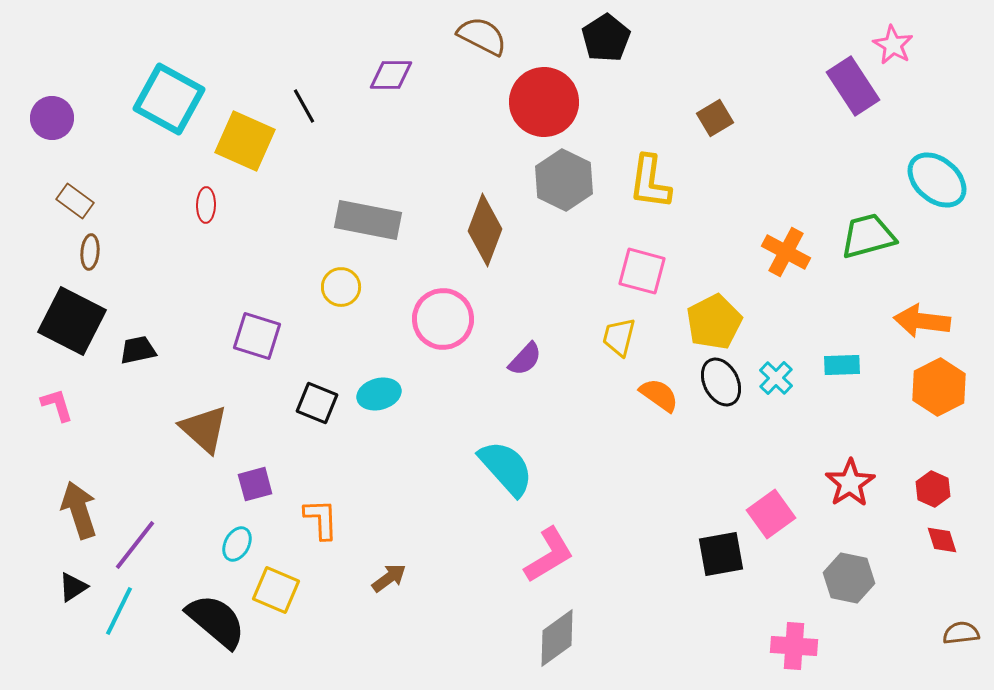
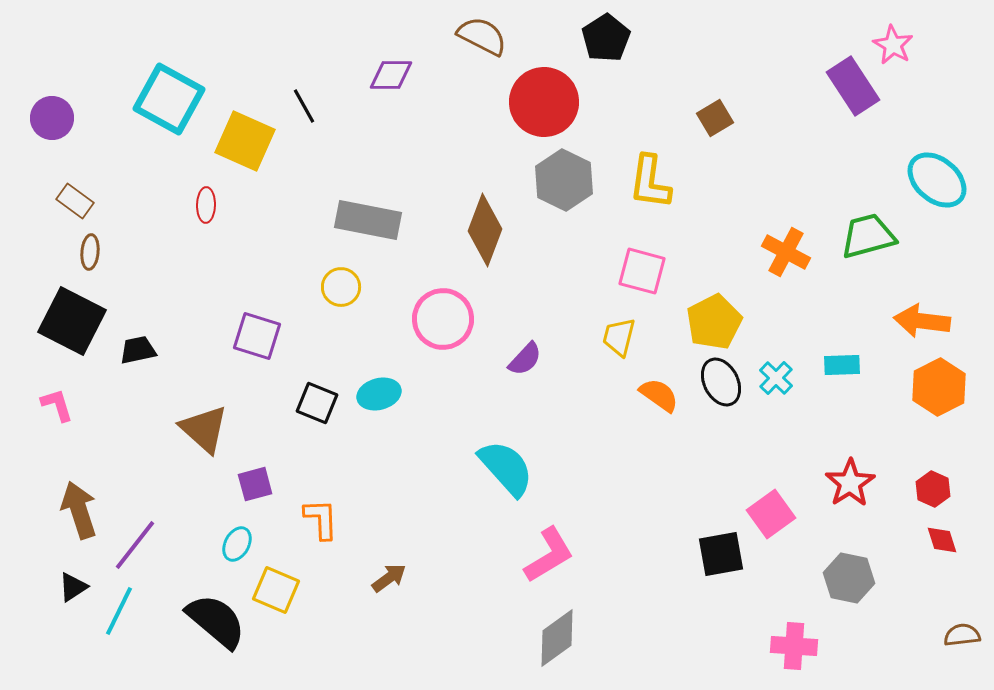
brown semicircle at (961, 633): moved 1 px right, 2 px down
